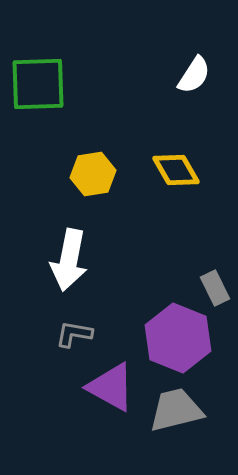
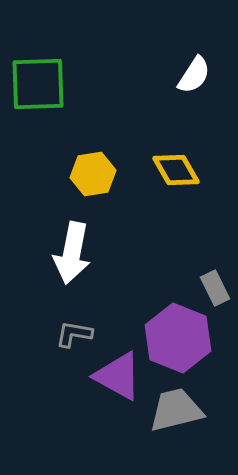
white arrow: moved 3 px right, 7 px up
purple triangle: moved 7 px right, 11 px up
